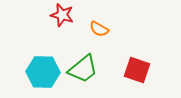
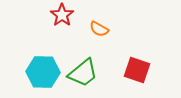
red star: rotated 20 degrees clockwise
green trapezoid: moved 4 px down
